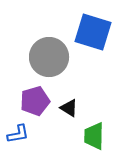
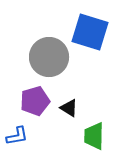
blue square: moved 3 px left
blue L-shape: moved 1 px left, 2 px down
